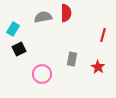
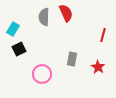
red semicircle: rotated 24 degrees counterclockwise
gray semicircle: moved 1 px right; rotated 78 degrees counterclockwise
